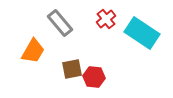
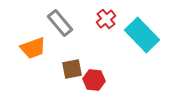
cyan rectangle: moved 2 px down; rotated 12 degrees clockwise
orange trapezoid: moved 3 px up; rotated 40 degrees clockwise
red hexagon: moved 3 px down
